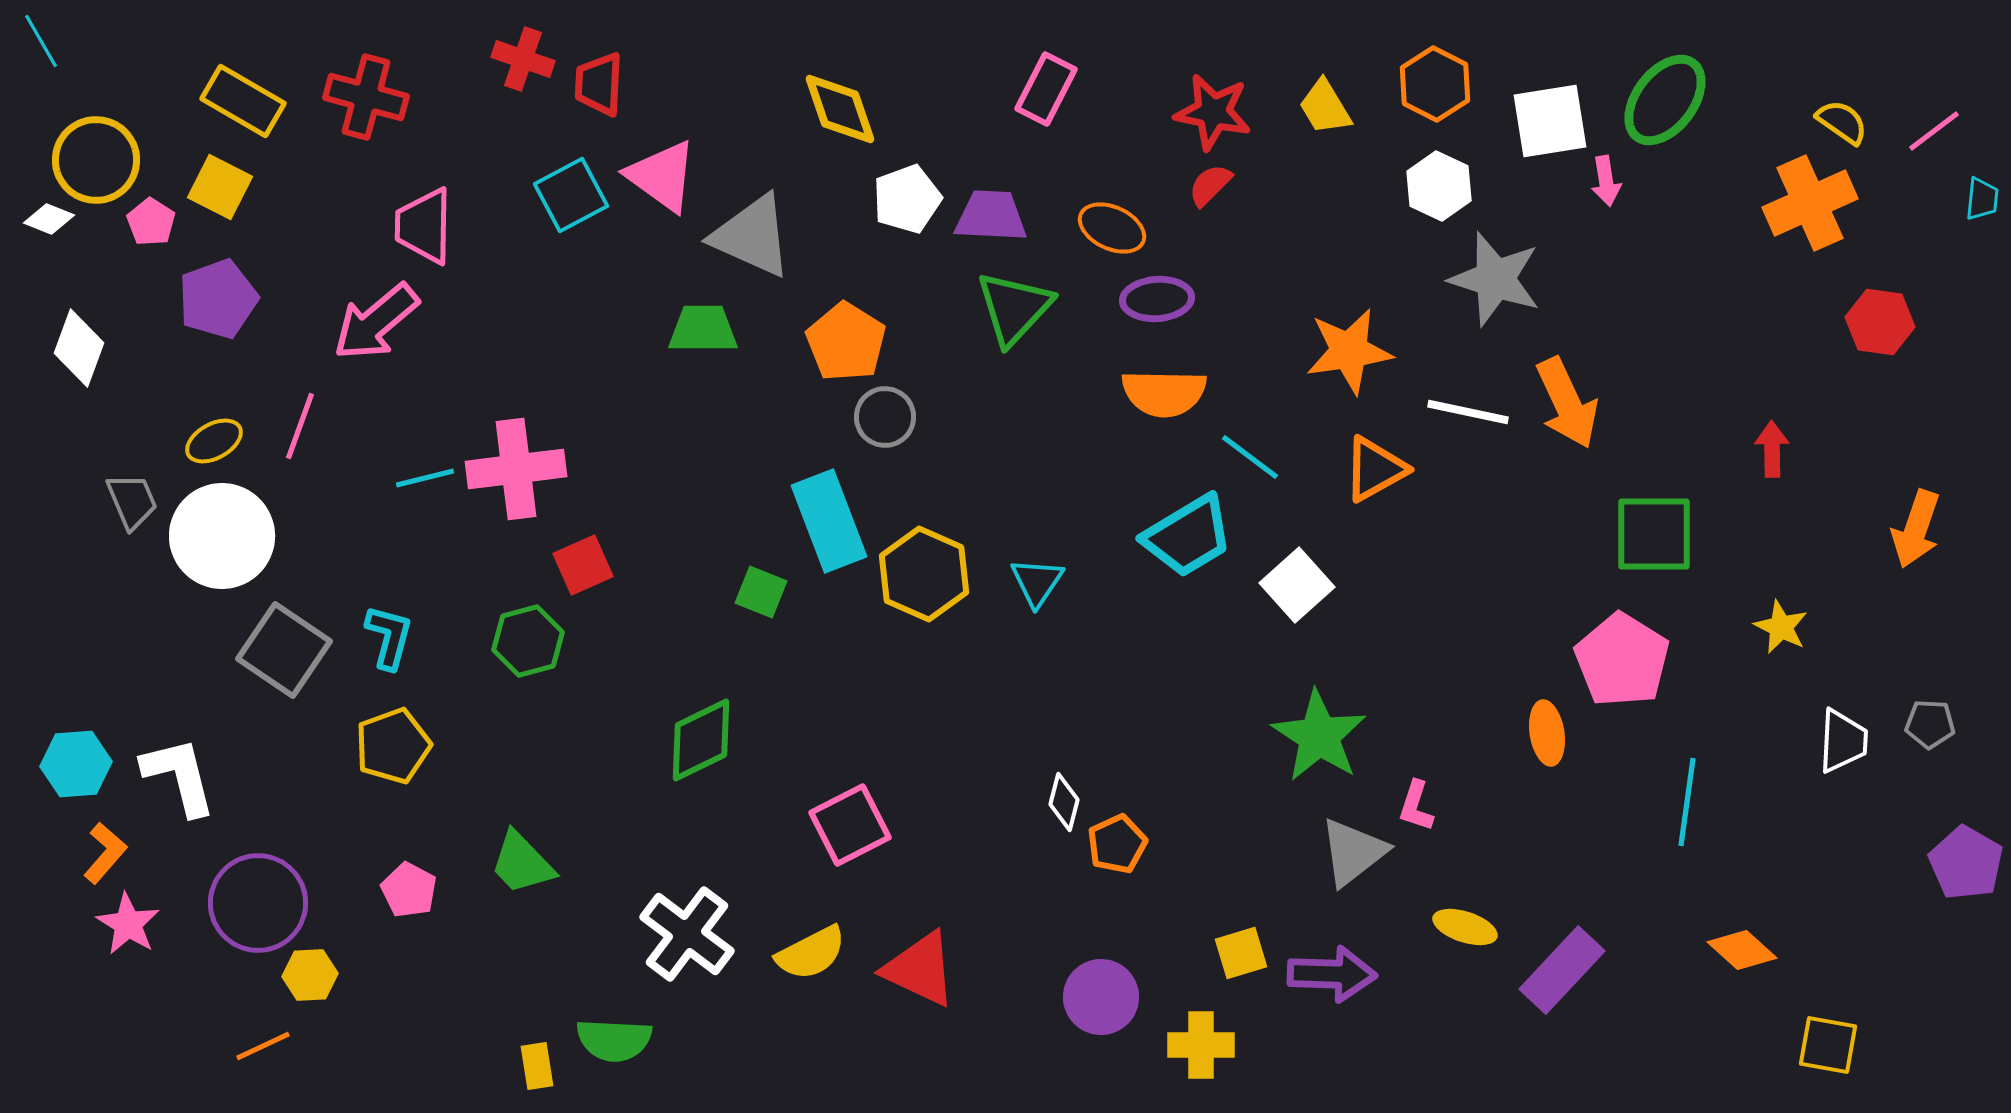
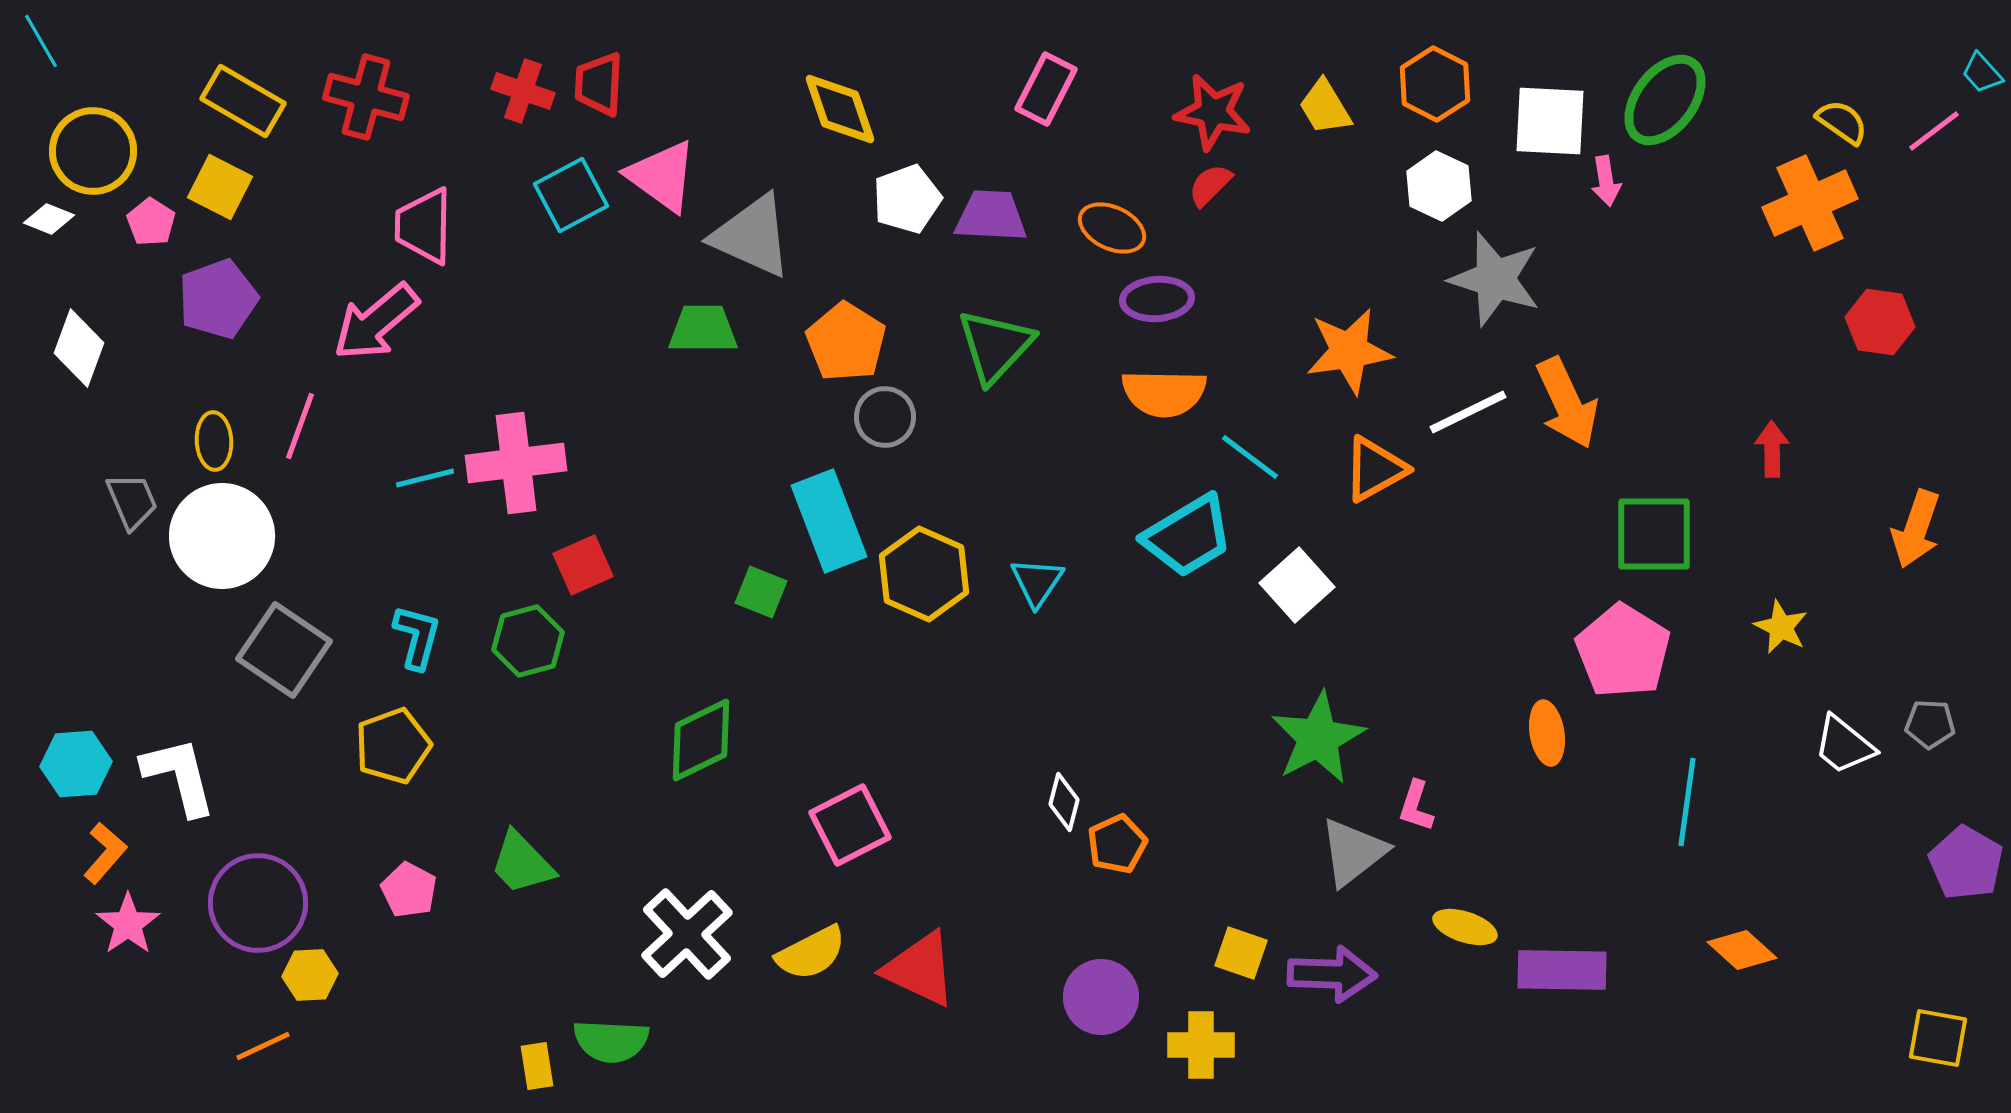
red cross at (523, 59): moved 32 px down
white square at (1550, 121): rotated 12 degrees clockwise
yellow circle at (96, 160): moved 3 px left, 9 px up
cyan trapezoid at (1982, 199): moved 126 px up; rotated 132 degrees clockwise
green triangle at (1014, 308): moved 19 px left, 38 px down
white line at (1468, 412): rotated 38 degrees counterclockwise
yellow ellipse at (214, 441): rotated 64 degrees counterclockwise
pink cross at (516, 469): moved 6 px up
cyan L-shape at (389, 637): moved 28 px right
pink pentagon at (1622, 660): moved 1 px right, 9 px up
green star at (1319, 736): moved 1 px left, 2 px down; rotated 12 degrees clockwise
white trapezoid at (1843, 741): moved 1 px right, 4 px down; rotated 126 degrees clockwise
pink star at (128, 924): rotated 6 degrees clockwise
white cross at (687, 934): rotated 10 degrees clockwise
yellow square at (1241, 953): rotated 36 degrees clockwise
purple rectangle at (1562, 970): rotated 48 degrees clockwise
green semicircle at (614, 1040): moved 3 px left, 1 px down
yellow square at (1828, 1045): moved 110 px right, 7 px up
